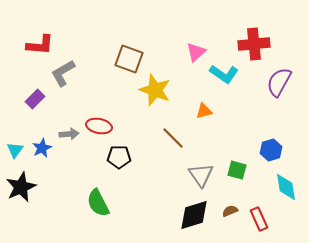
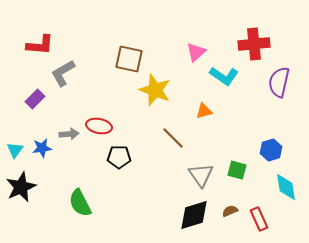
brown square: rotated 8 degrees counterclockwise
cyan L-shape: moved 2 px down
purple semicircle: rotated 16 degrees counterclockwise
blue star: rotated 18 degrees clockwise
green semicircle: moved 18 px left
